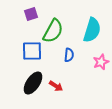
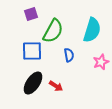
blue semicircle: rotated 16 degrees counterclockwise
